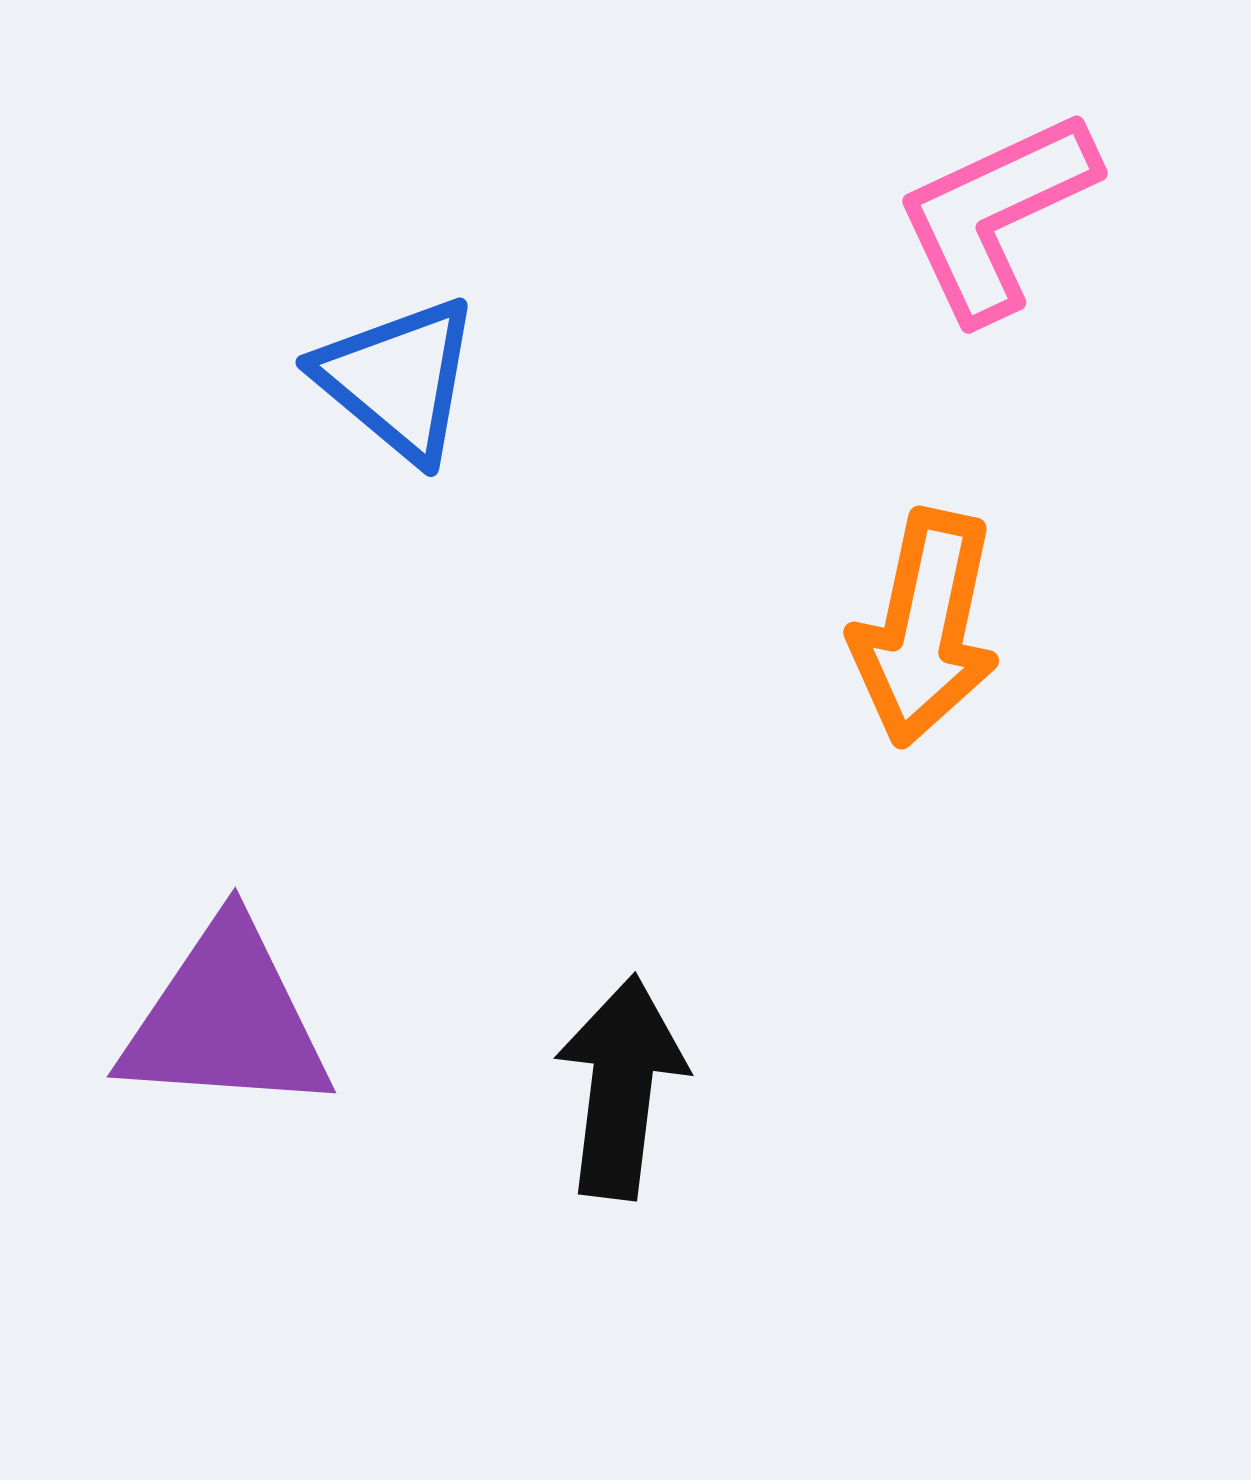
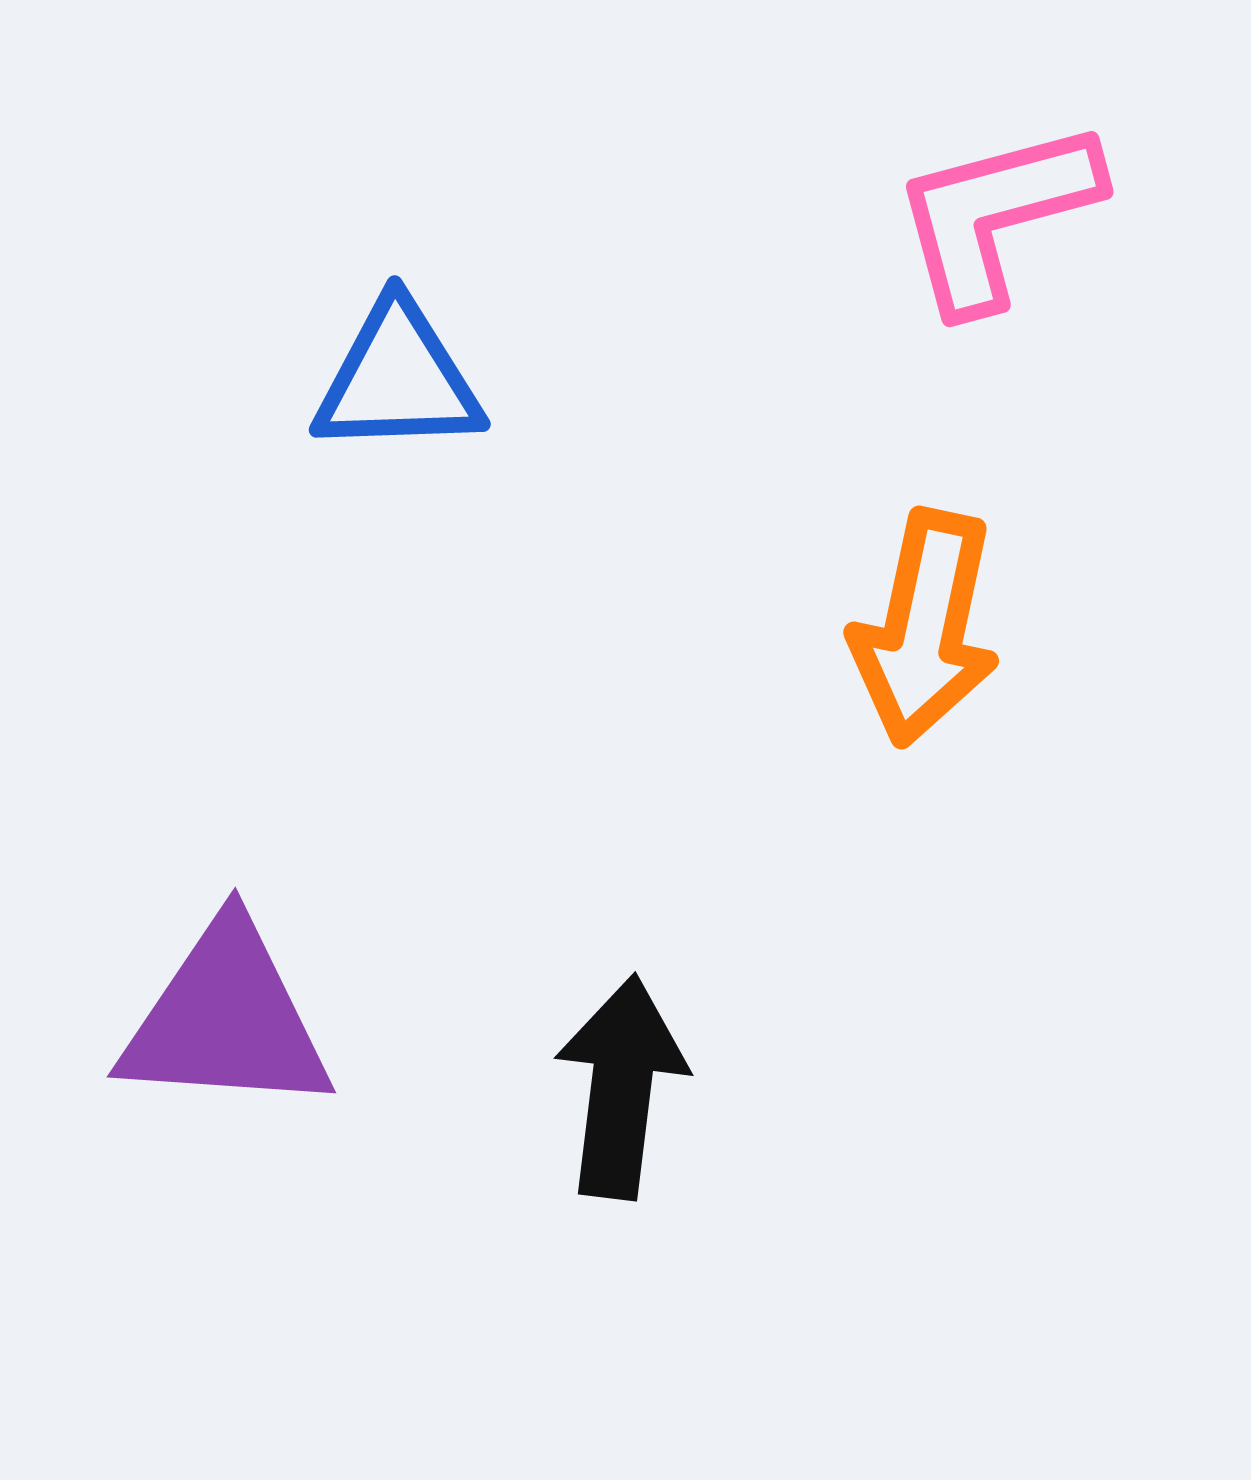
pink L-shape: rotated 10 degrees clockwise
blue triangle: rotated 42 degrees counterclockwise
